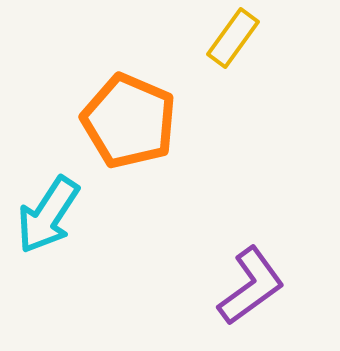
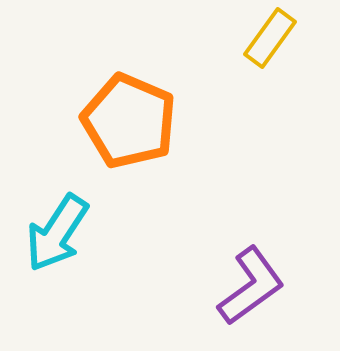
yellow rectangle: moved 37 px right
cyan arrow: moved 9 px right, 18 px down
